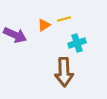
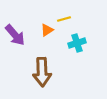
orange triangle: moved 3 px right, 5 px down
purple arrow: rotated 25 degrees clockwise
brown arrow: moved 22 px left
